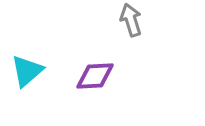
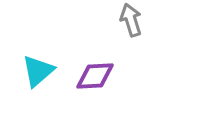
cyan triangle: moved 11 px right
